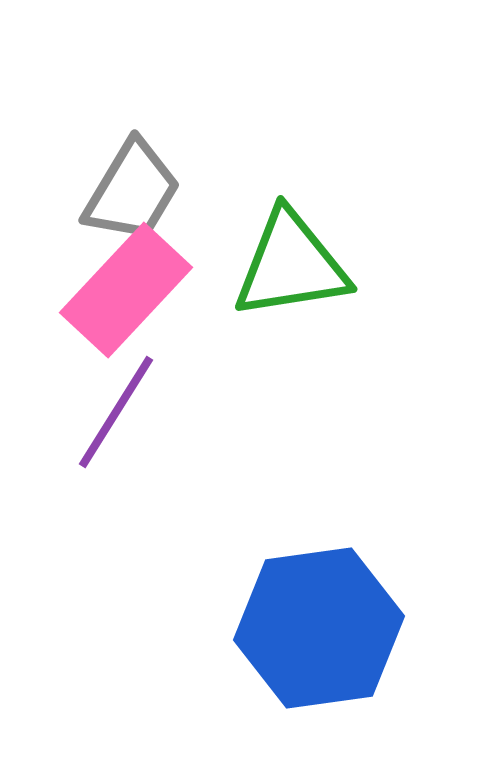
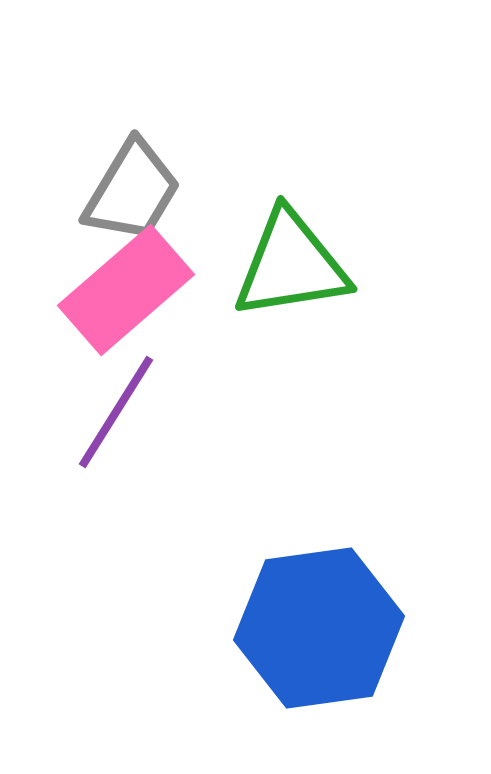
pink rectangle: rotated 6 degrees clockwise
